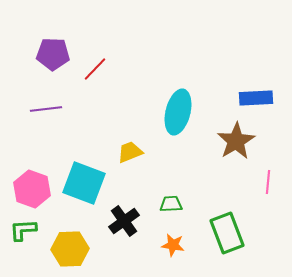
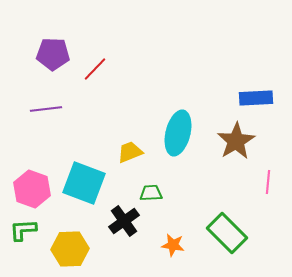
cyan ellipse: moved 21 px down
green trapezoid: moved 20 px left, 11 px up
green rectangle: rotated 24 degrees counterclockwise
